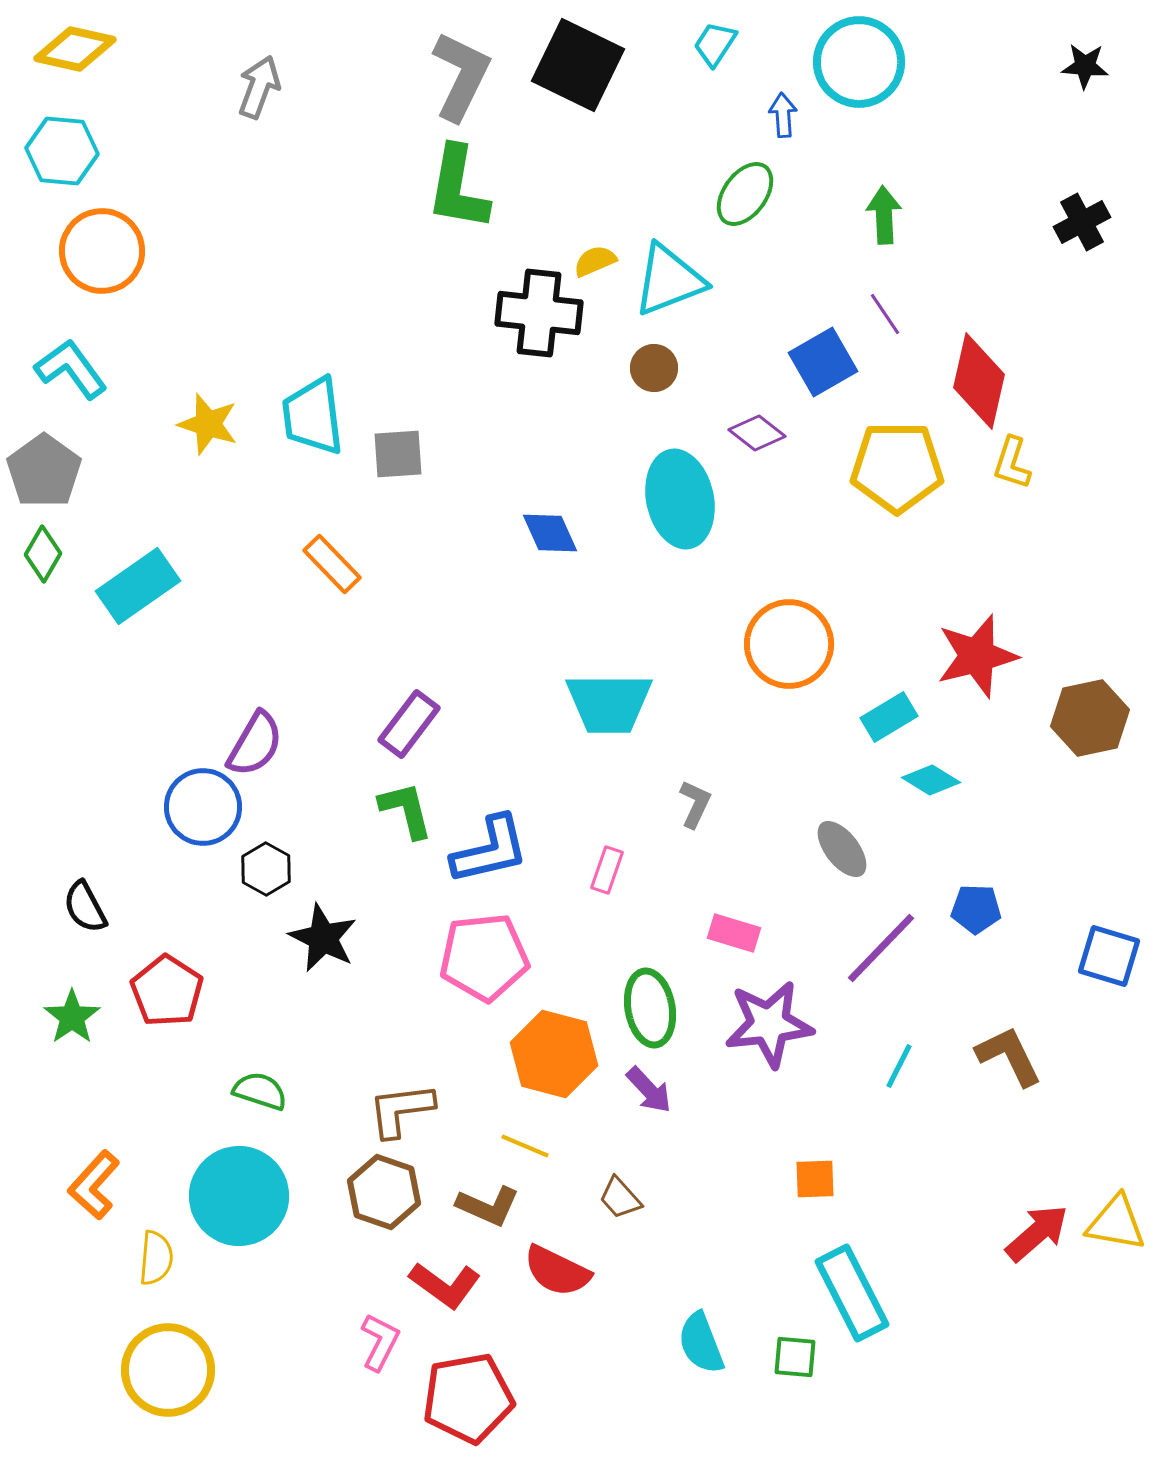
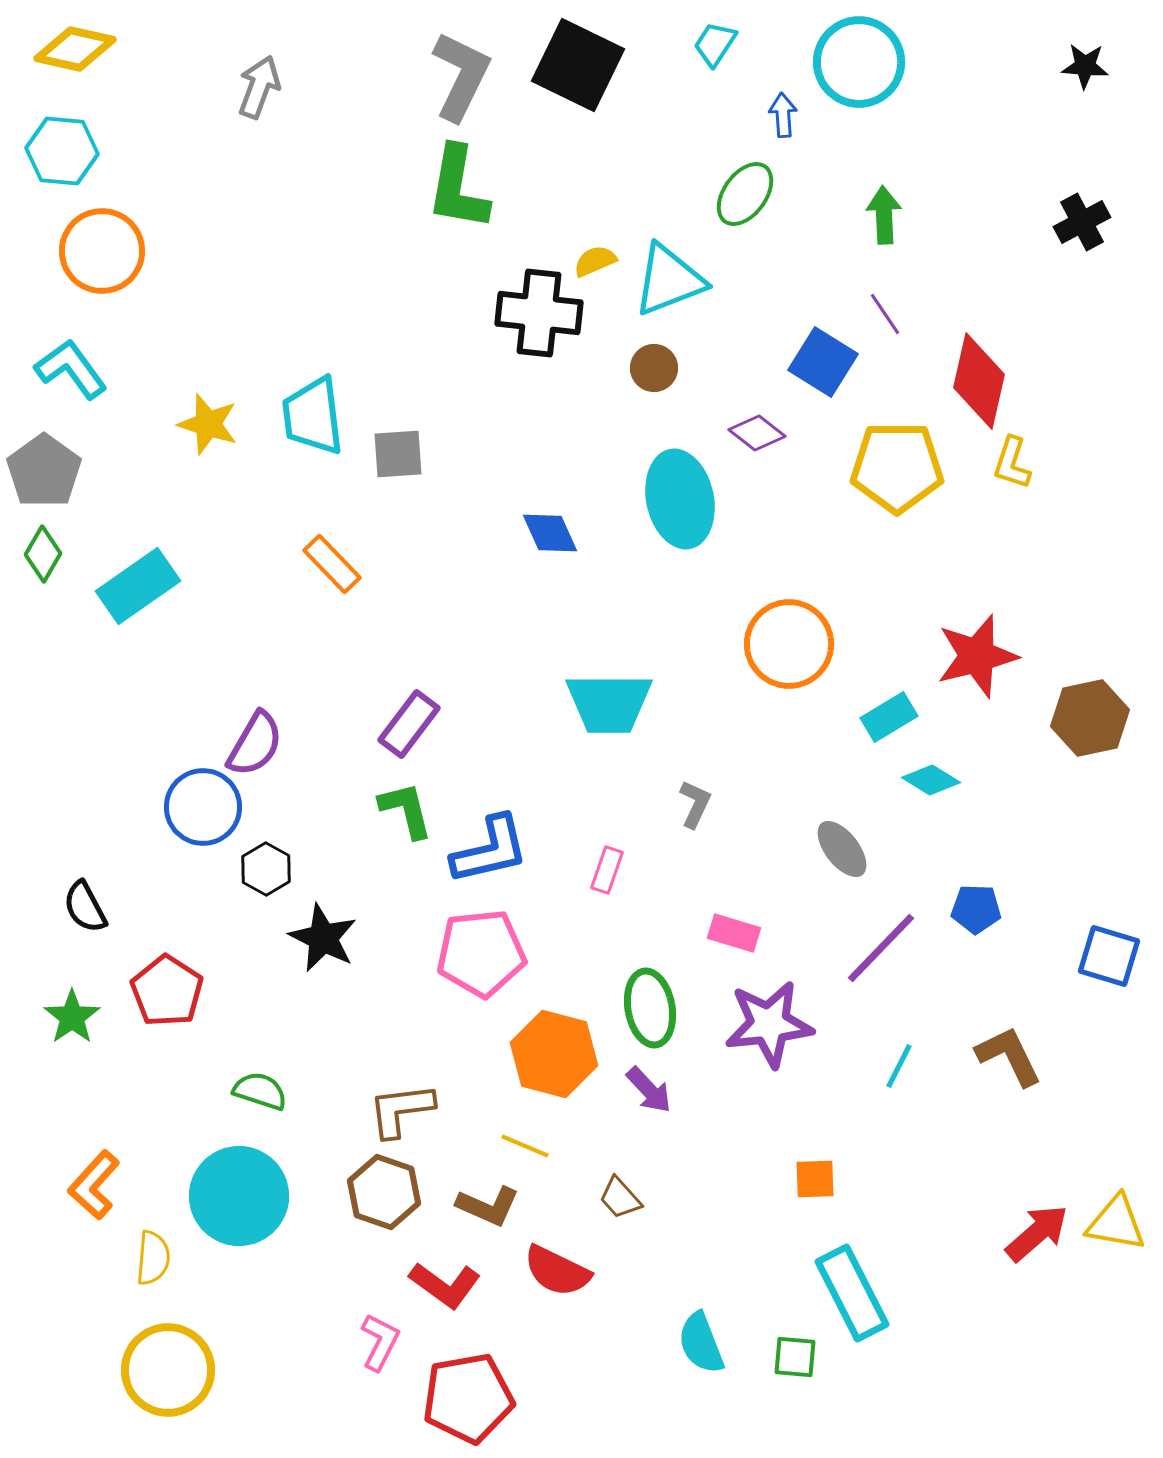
blue square at (823, 362): rotated 28 degrees counterclockwise
pink pentagon at (484, 957): moved 3 px left, 4 px up
yellow semicircle at (156, 1258): moved 3 px left
